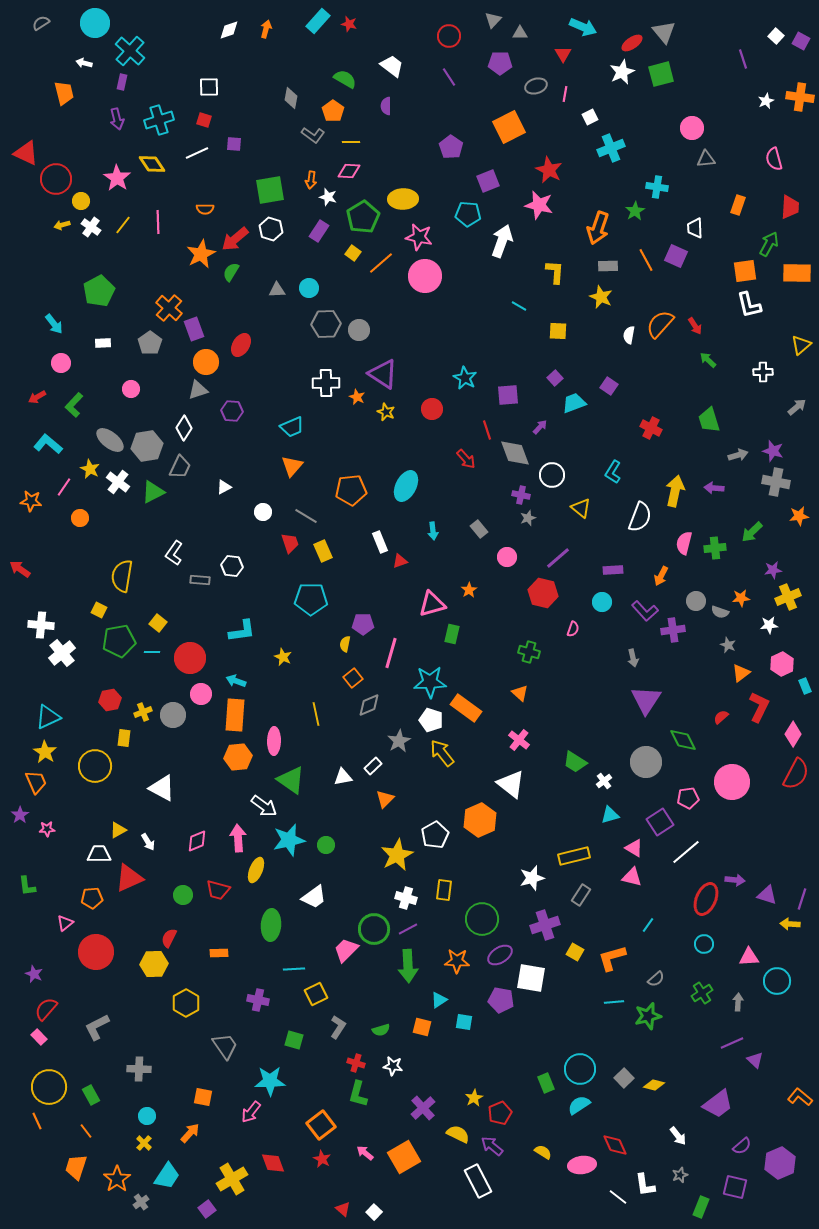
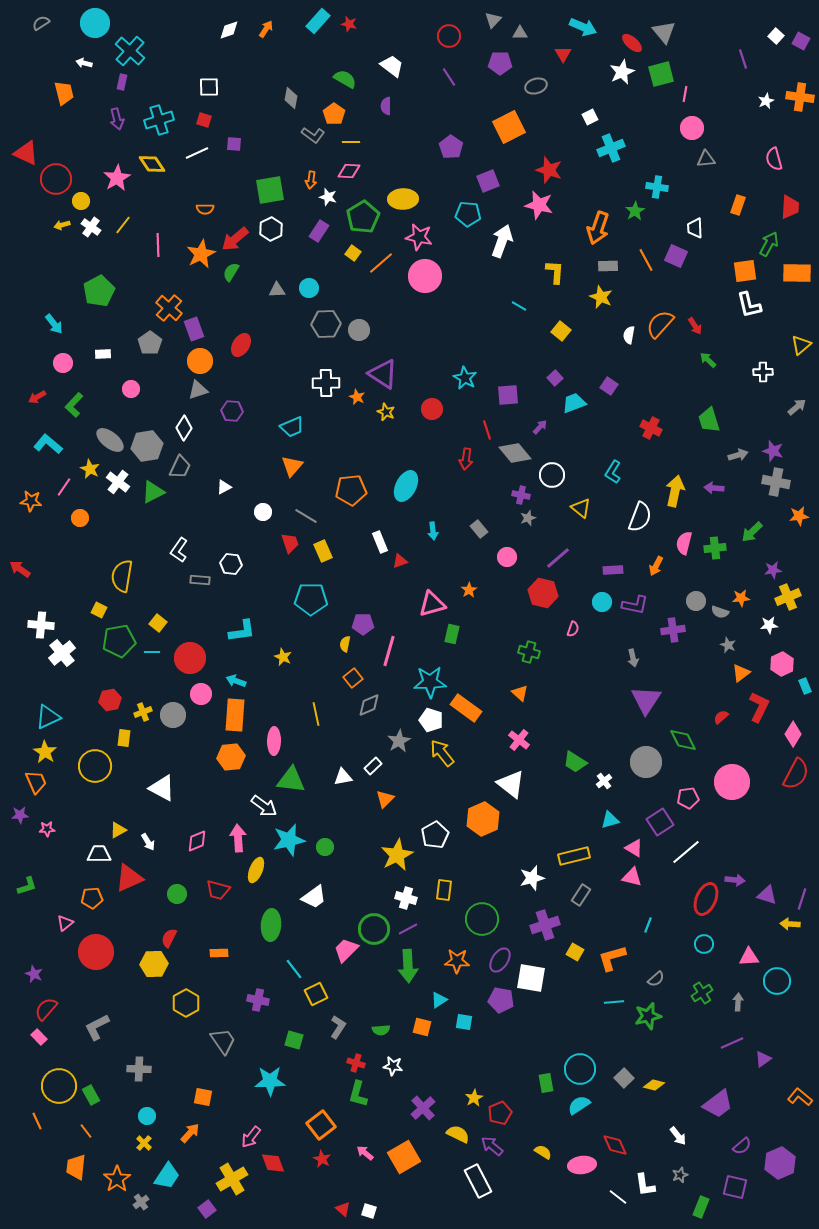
orange arrow at (266, 29): rotated 18 degrees clockwise
red ellipse at (632, 43): rotated 75 degrees clockwise
pink line at (565, 94): moved 120 px right
orange pentagon at (333, 111): moved 1 px right, 3 px down
red star at (549, 170): rotated 8 degrees counterclockwise
pink star at (117, 178): rotated 8 degrees clockwise
pink line at (158, 222): moved 23 px down
white hexagon at (271, 229): rotated 15 degrees clockwise
yellow square at (558, 331): moved 3 px right; rotated 36 degrees clockwise
white rectangle at (103, 343): moved 11 px down
orange circle at (206, 362): moved 6 px left, 1 px up
pink circle at (61, 363): moved 2 px right
gray diamond at (515, 453): rotated 20 degrees counterclockwise
red arrow at (466, 459): rotated 50 degrees clockwise
white L-shape at (174, 553): moved 5 px right, 3 px up
white hexagon at (232, 566): moved 1 px left, 2 px up
orange arrow at (661, 576): moved 5 px left, 10 px up
purple L-shape at (645, 611): moved 10 px left, 6 px up; rotated 36 degrees counterclockwise
pink line at (391, 653): moved 2 px left, 2 px up
orange hexagon at (238, 757): moved 7 px left
green triangle at (291, 780): rotated 28 degrees counterclockwise
purple star at (20, 815): rotated 30 degrees clockwise
cyan triangle at (610, 815): moved 5 px down
orange hexagon at (480, 820): moved 3 px right, 1 px up
green circle at (326, 845): moved 1 px left, 2 px down
green L-shape at (27, 886): rotated 100 degrees counterclockwise
green circle at (183, 895): moved 6 px left, 1 px up
cyan line at (648, 925): rotated 14 degrees counterclockwise
purple ellipse at (500, 955): moved 5 px down; rotated 25 degrees counterclockwise
cyan line at (294, 969): rotated 55 degrees clockwise
green semicircle at (381, 1030): rotated 12 degrees clockwise
gray trapezoid at (225, 1046): moved 2 px left, 5 px up
purple triangle at (755, 1060): moved 8 px right, 1 px up; rotated 42 degrees clockwise
green rectangle at (546, 1083): rotated 12 degrees clockwise
yellow circle at (49, 1087): moved 10 px right, 1 px up
pink arrow at (251, 1112): moved 25 px down
orange trapezoid at (76, 1167): rotated 12 degrees counterclockwise
white square at (374, 1212): moved 5 px left, 1 px up; rotated 28 degrees counterclockwise
